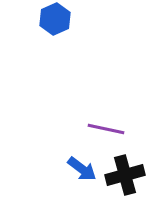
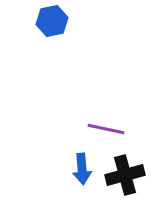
blue hexagon: moved 3 px left, 2 px down; rotated 12 degrees clockwise
blue arrow: rotated 48 degrees clockwise
